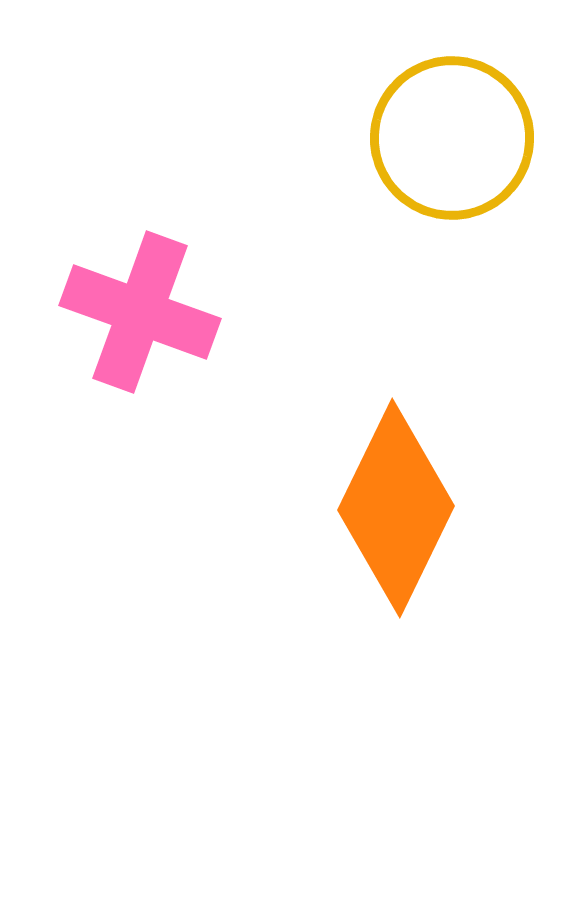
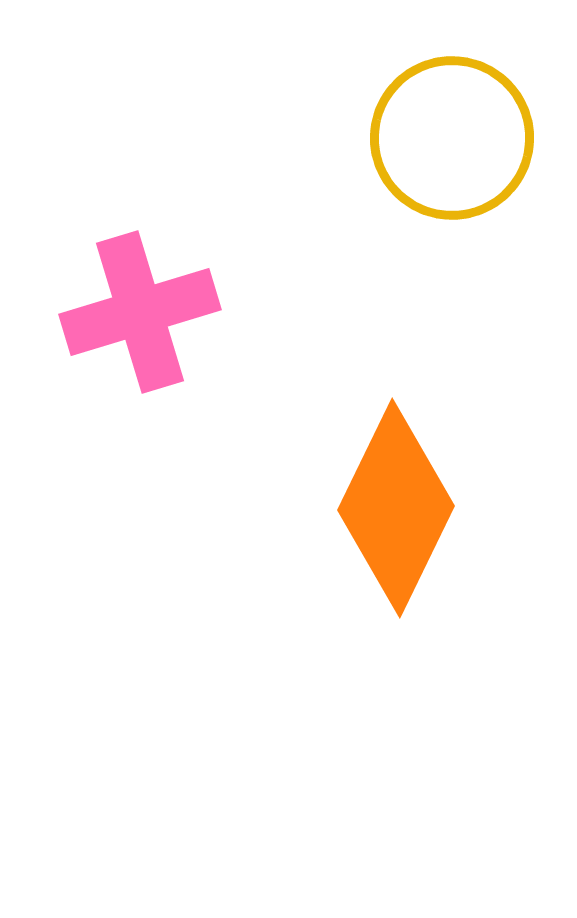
pink cross: rotated 37 degrees counterclockwise
